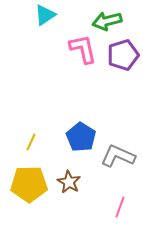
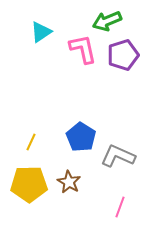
cyan triangle: moved 4 px left, 17 px down
green arrow: rotated 8 degrees counterclockwise
